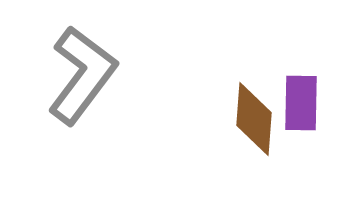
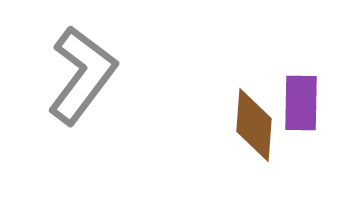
brown diamond: moved 6 px down
